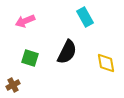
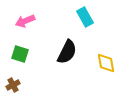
green square: moved 10 px left, 4 px up
